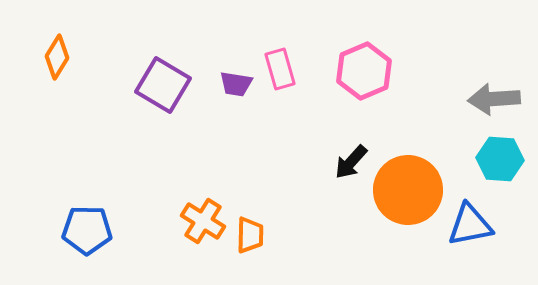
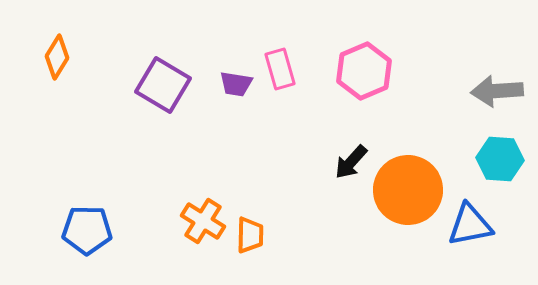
gray arrow: moved 3 px right, 8 px up
